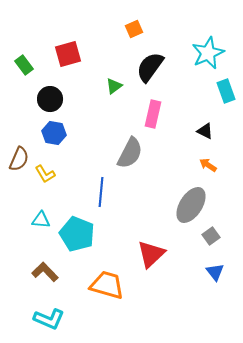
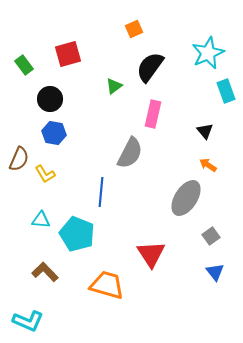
black triangle: rotated 24 degrees clockwise
gray ellipse: moved 5 px left, 7 px up
red triangle: rotated 20 degrees counterclockwise
cyan L-shape: moved 21 px left, 2 px down
